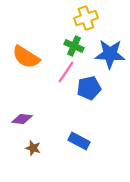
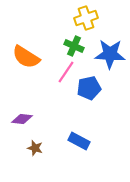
brown star: moved 2 px right
